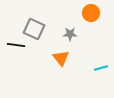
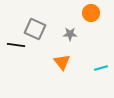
gray square: moved 1 px right
orange triangle: moved 1 px right, 4 px down
